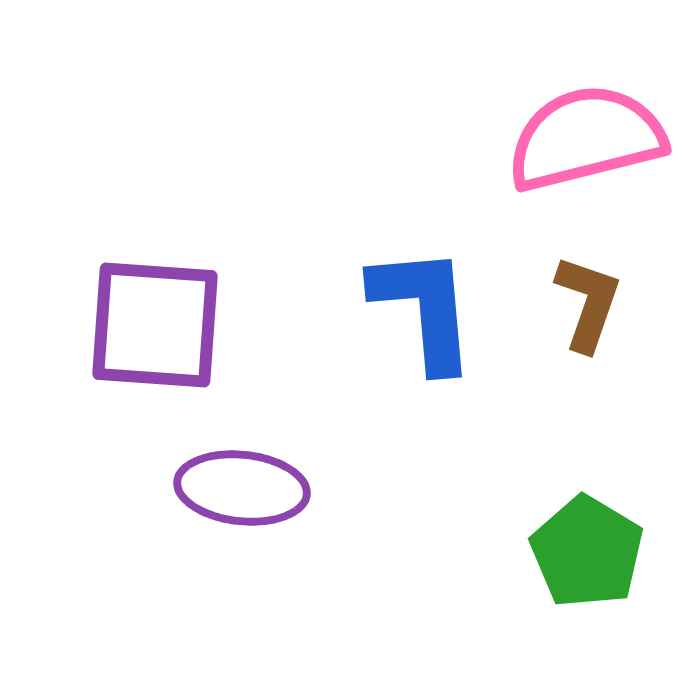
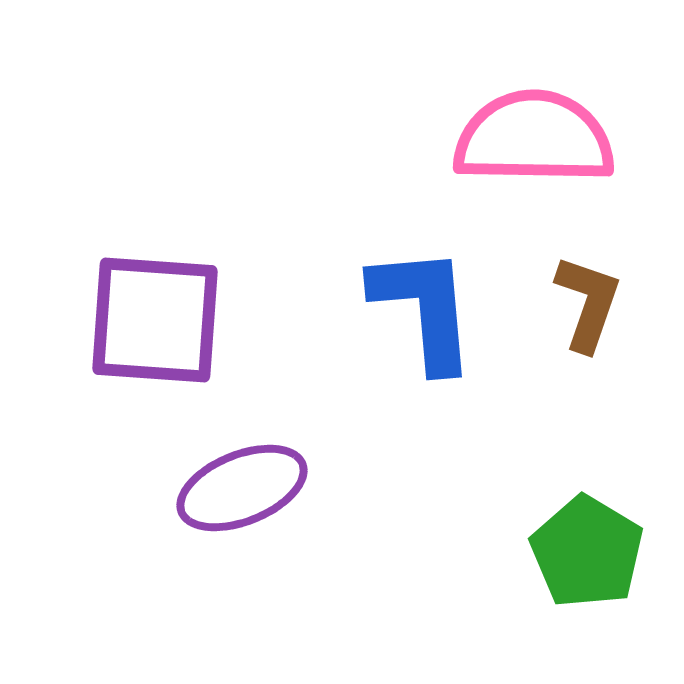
pink semicircle: moved 52 px left; rotated 15 degrees clockwise
purple square: moved 5 px up
purple ellipse: rotated 28 degrees counterclockwise
